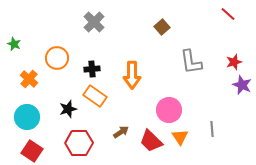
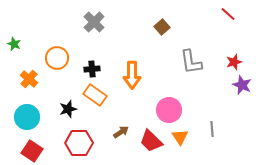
orange rectangle: moved 1 px up
